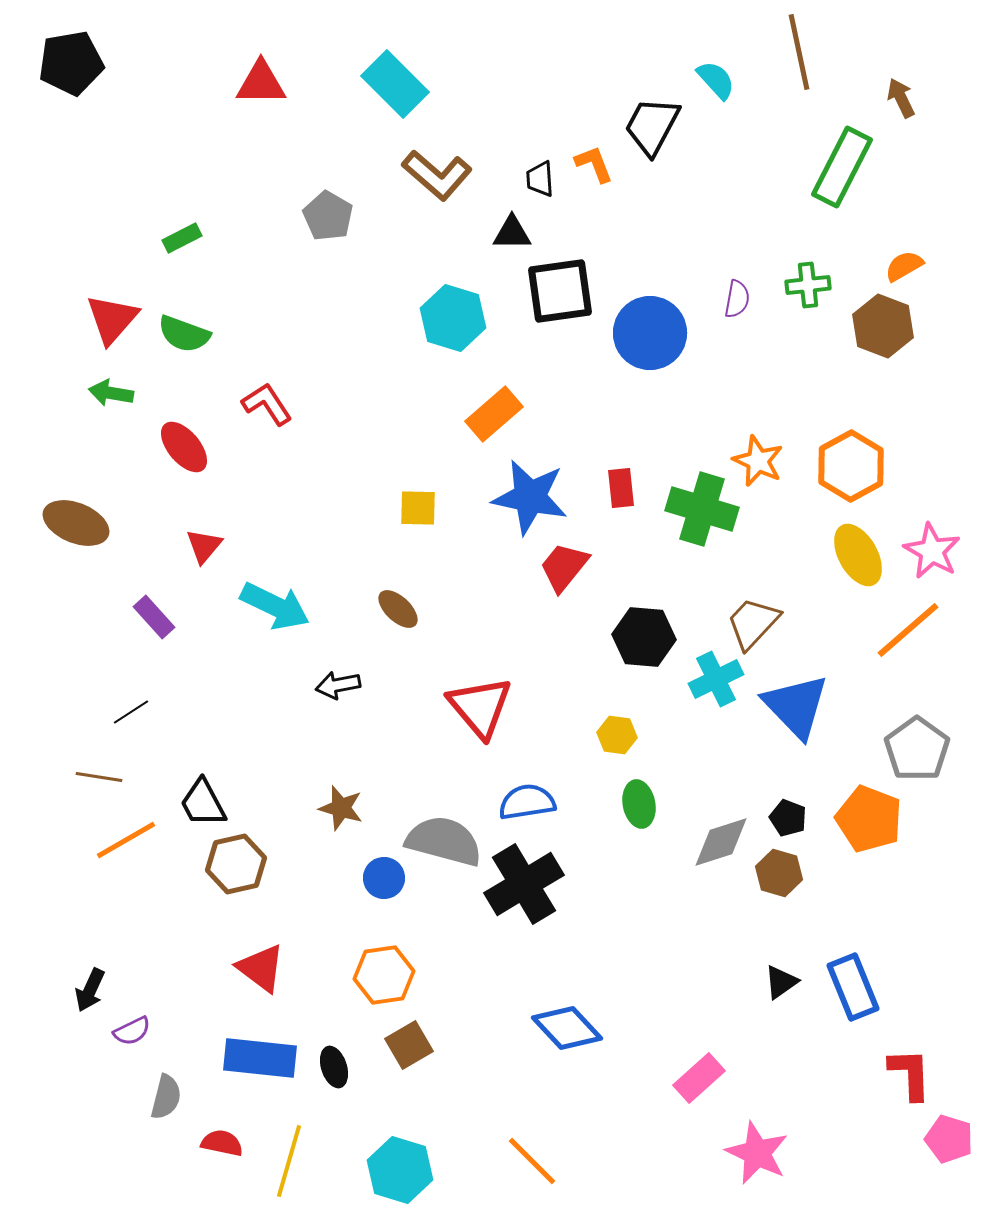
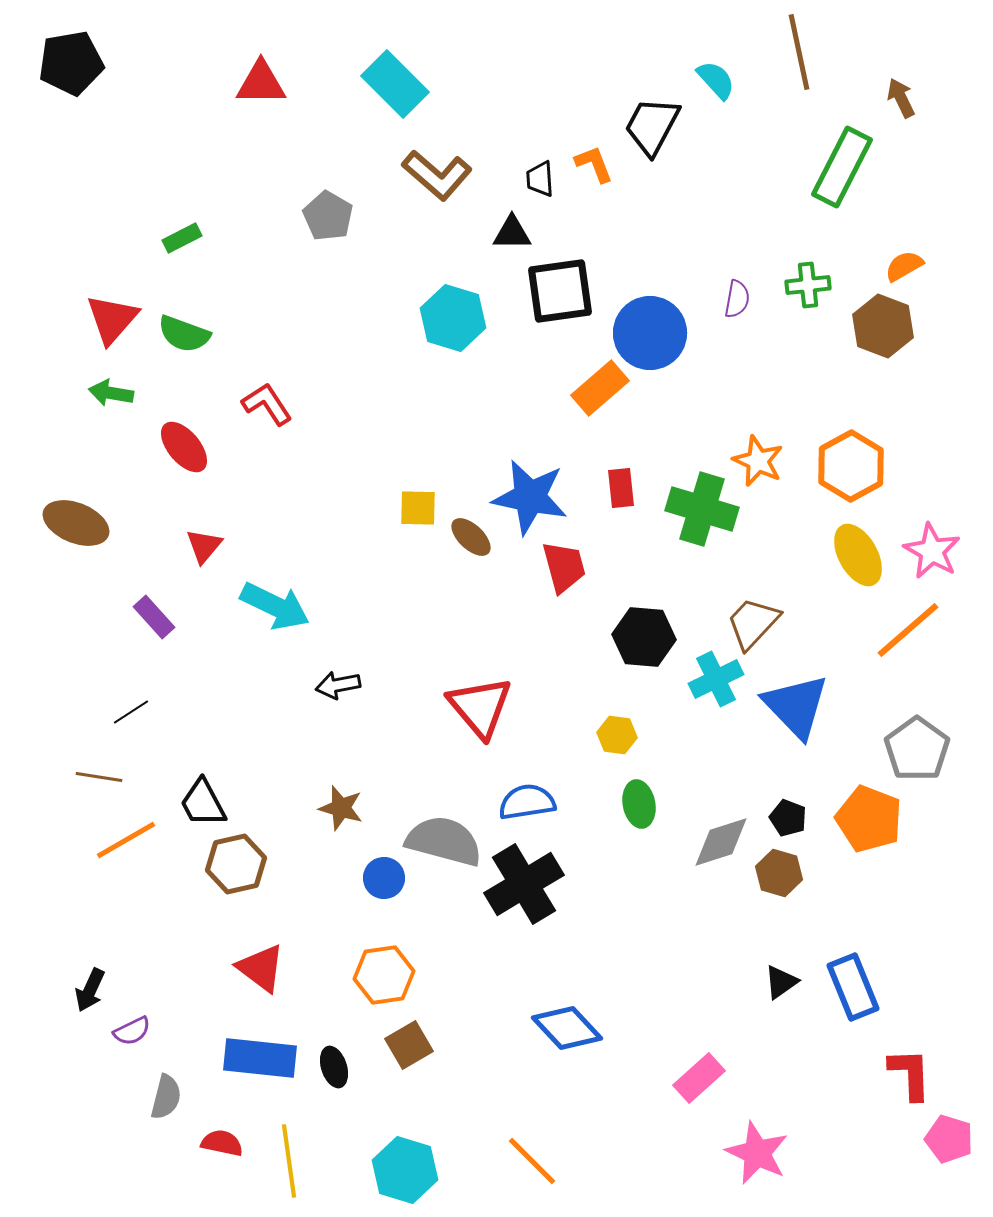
orange rectangle at (494, 414): moved 106 px right, 26 px up
red trapezoid at (564, 567): rotated 126 degrees clockwise
brown ellipse at (398, 609): moved 73 px right, 72 px up
yellow line at (289, 1161): rotated 24 degrees counterclockwise
cyan hexagon at (400, 1170): moved 5 px right
